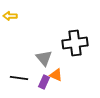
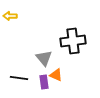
black cross: moved 2 px left, 2 px up
purple rectangle: rotated 32 degrees counterclockwise
